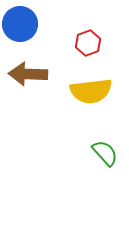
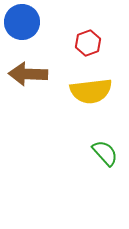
blue circle: moved 2 px right, 2 px up
